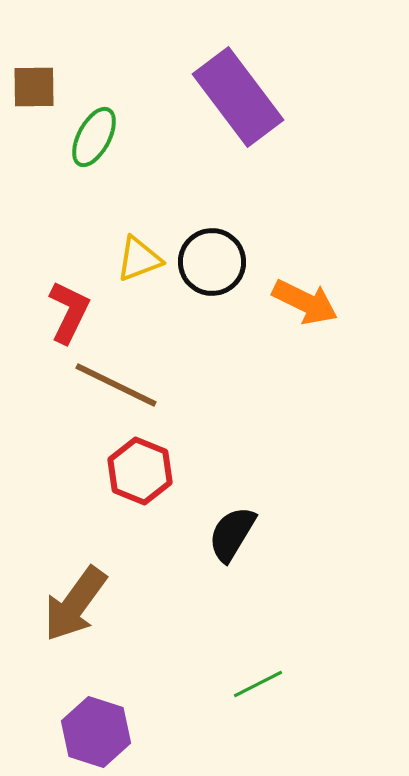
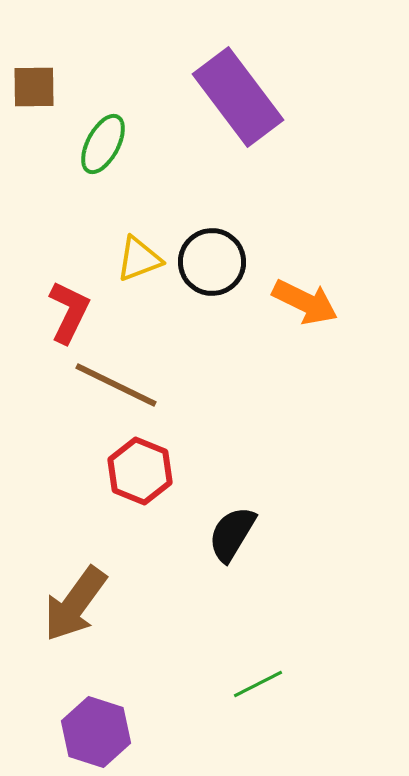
green ellipse: moved 9 px right, 7 px down
